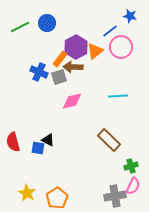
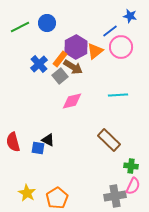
brown arrow: rotated 150 degrees counterclockwise
blue cross: moved 8 px up; rotated 24 degrees clockwise
gray square: moved 1 px right, 1 px up; rotated 21 degrees counterclockwise
cyan line: moved 1 px up
green cross: rotated 24 degrees clockwise
